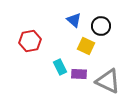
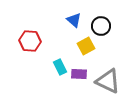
red hexagon: rotated 15 degrees clockwise
yellow square: rotated 36 degrees clockwise
